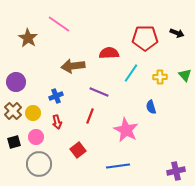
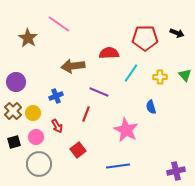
red line: moved 4 px left, 2 px up
red arrow: moved 4 px down; rotated 16 degrees counterclockwise
